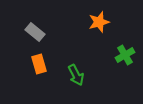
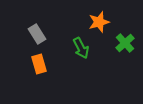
gray rectangle: moved 2 px right, 2 px down; rotated 18 degrees clockwise
green cross: moved 12 px up; rotated 12 degrees counterclockwise
green arrow: moved 5 px right, 27 px up
